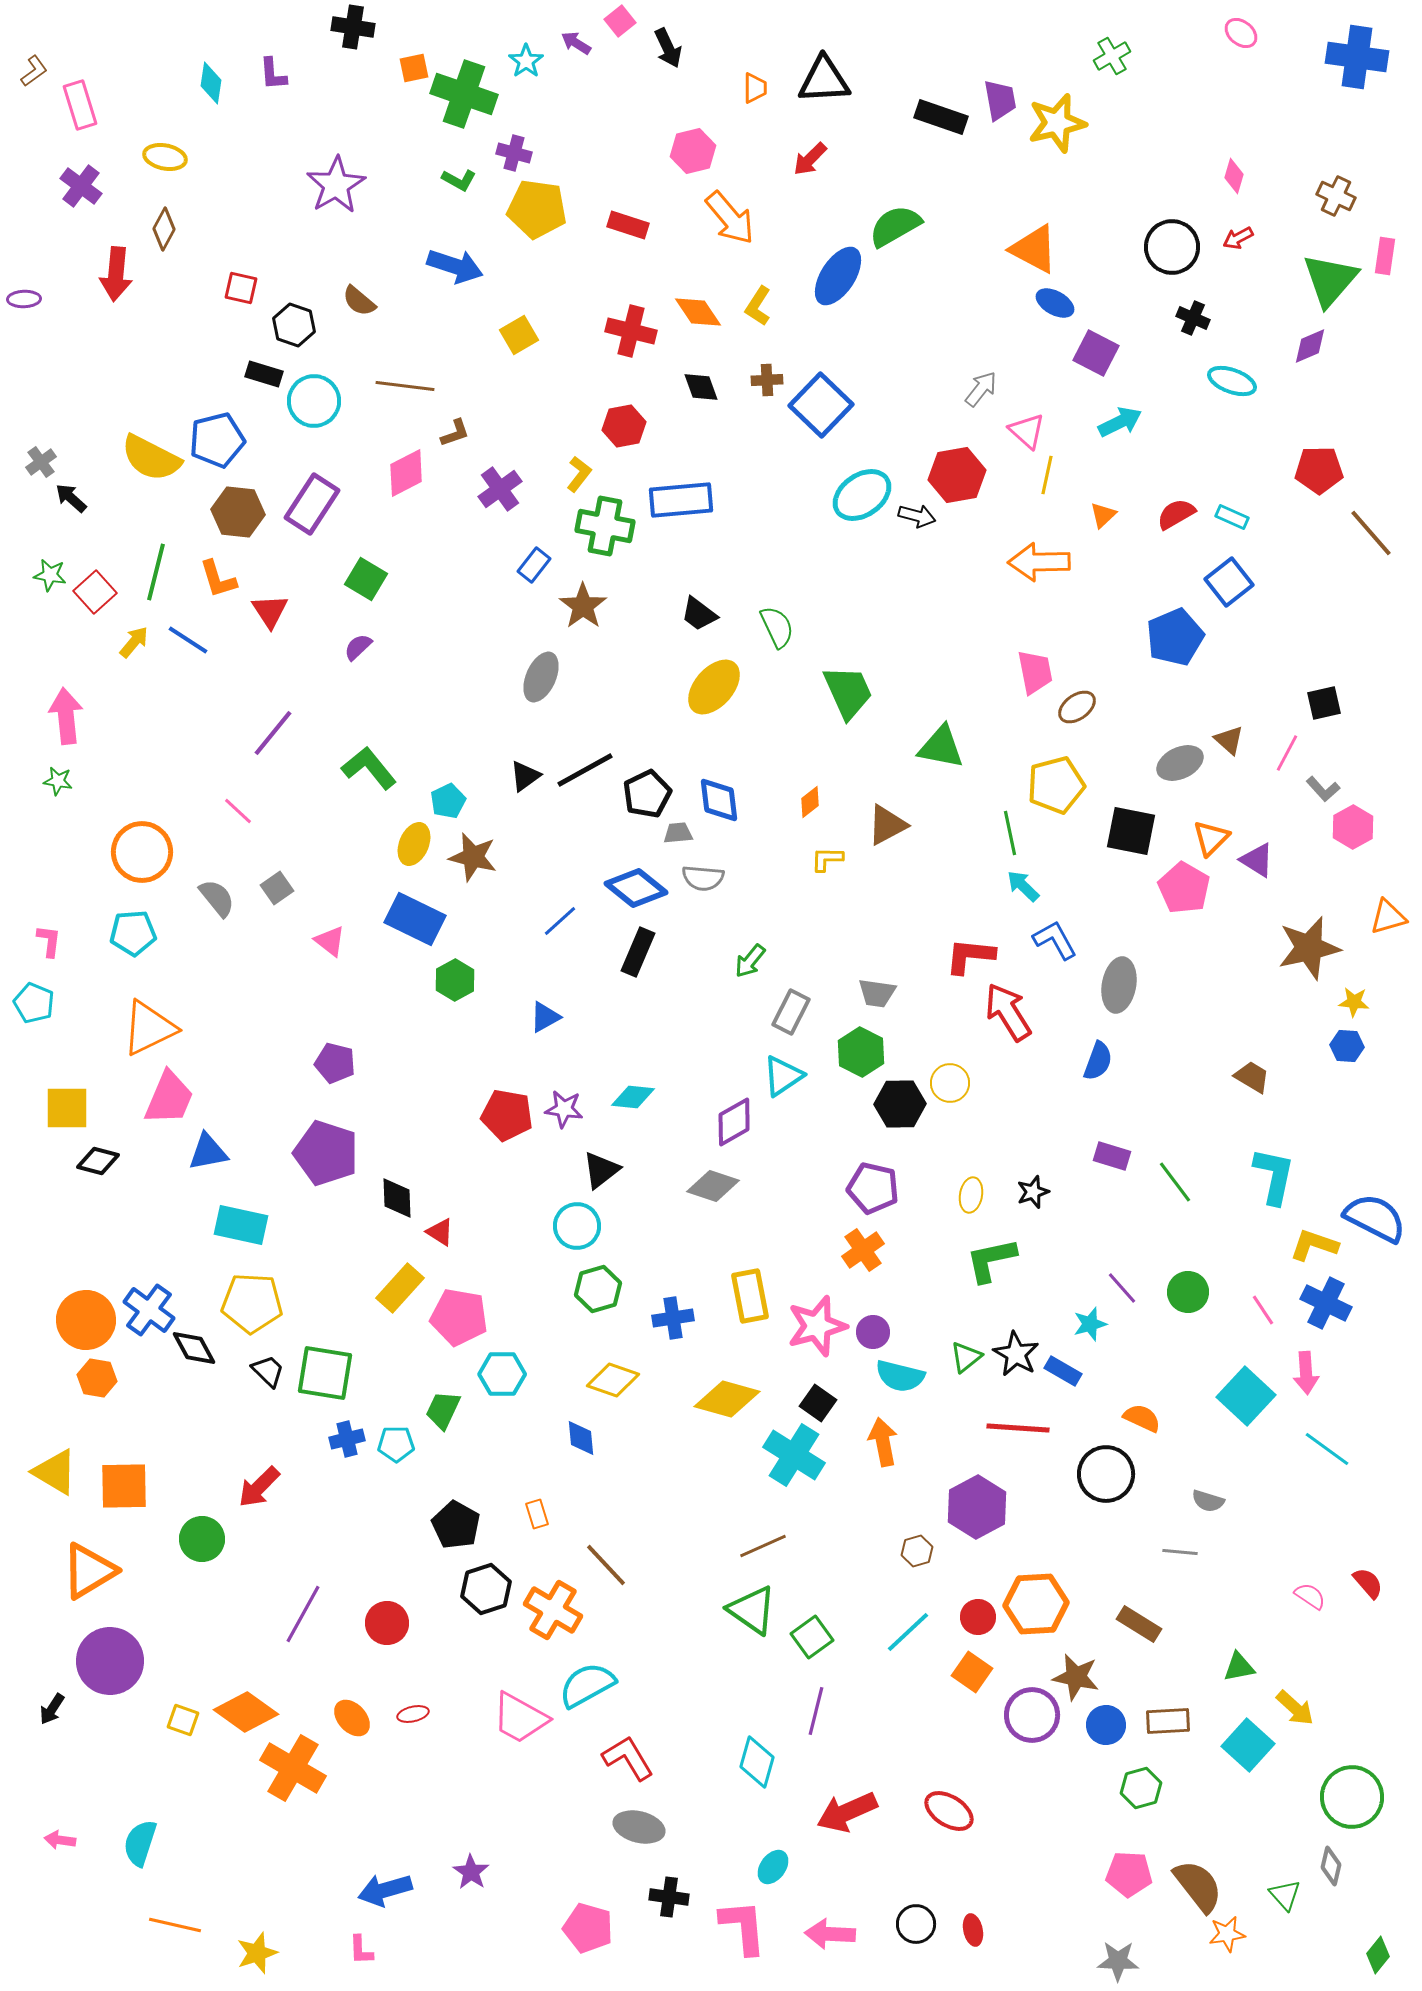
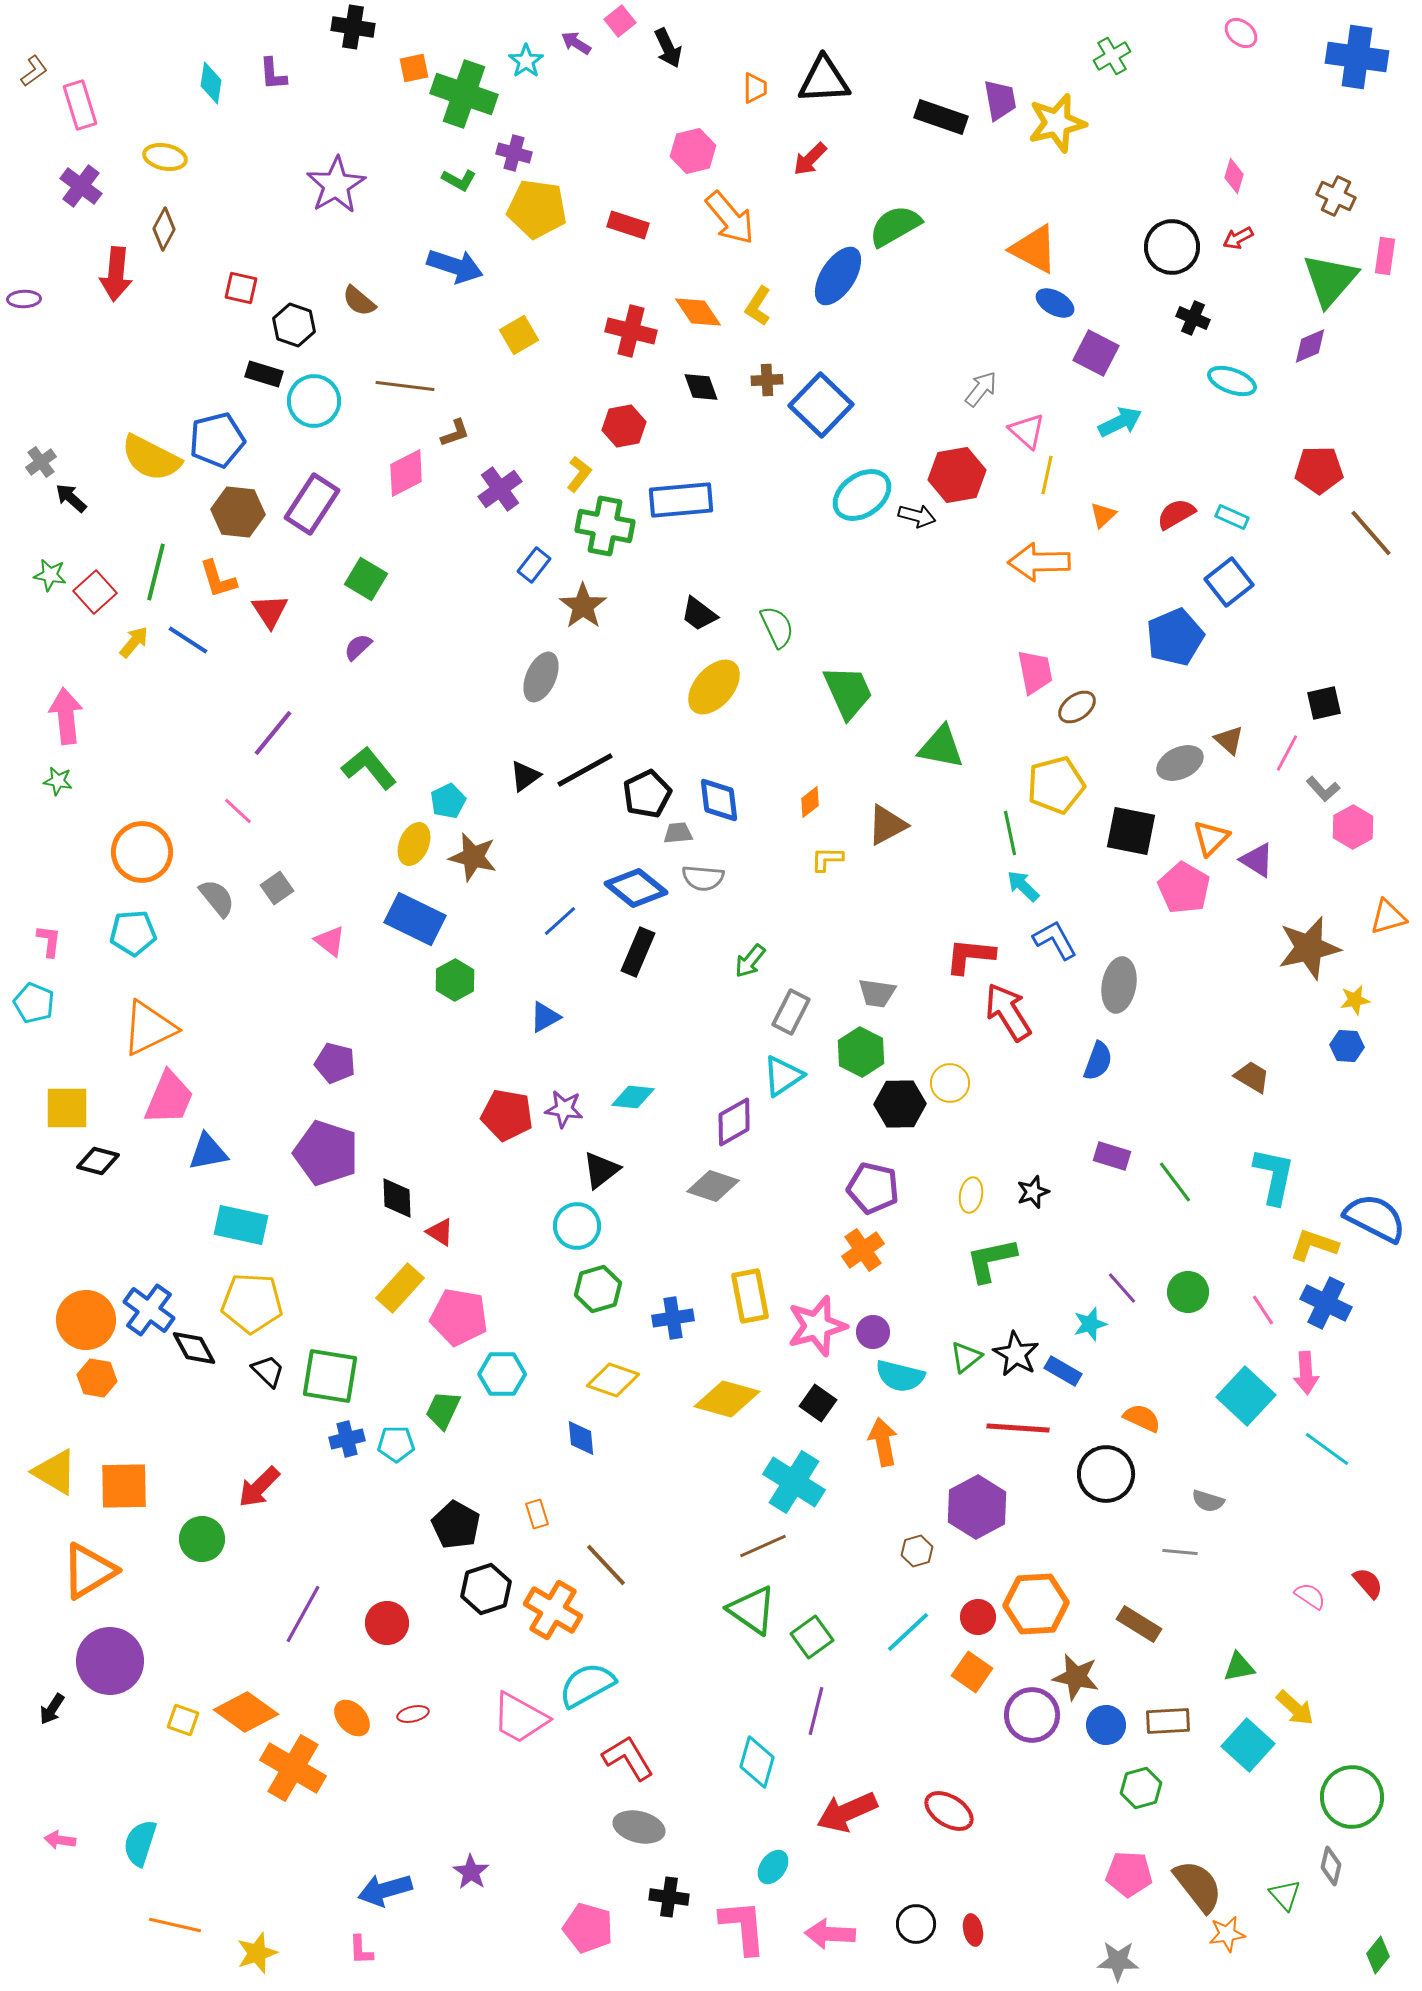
yellow star at (1354, 1002): moved 1 px right, 2 px up; rotated 16 degrees counterclockwise
green square at (325, 1373): moved 5 px right, 3 px down
cyan cross at (794, 1455): moved 27 px down
